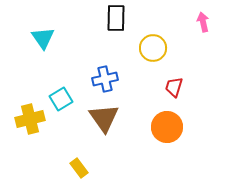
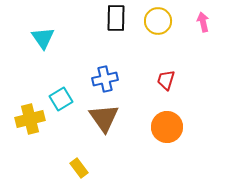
yellow circle: moved 5 px right, 27 px up
red trapezoid: moved 8 px left, 7 px up
